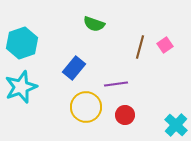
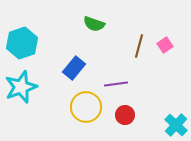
brown line: moved 1 px left, 1 px up
